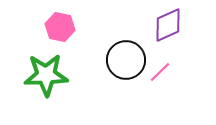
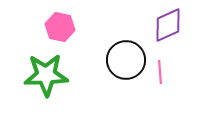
pink line: rotated 50 degrees counterclockwise
